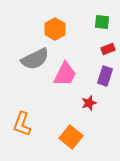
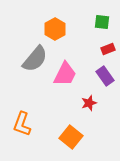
gray semicircle: rotated 24 degrees counterclockwise
purple rectangle: rotated 54 degrees counterclockwise
